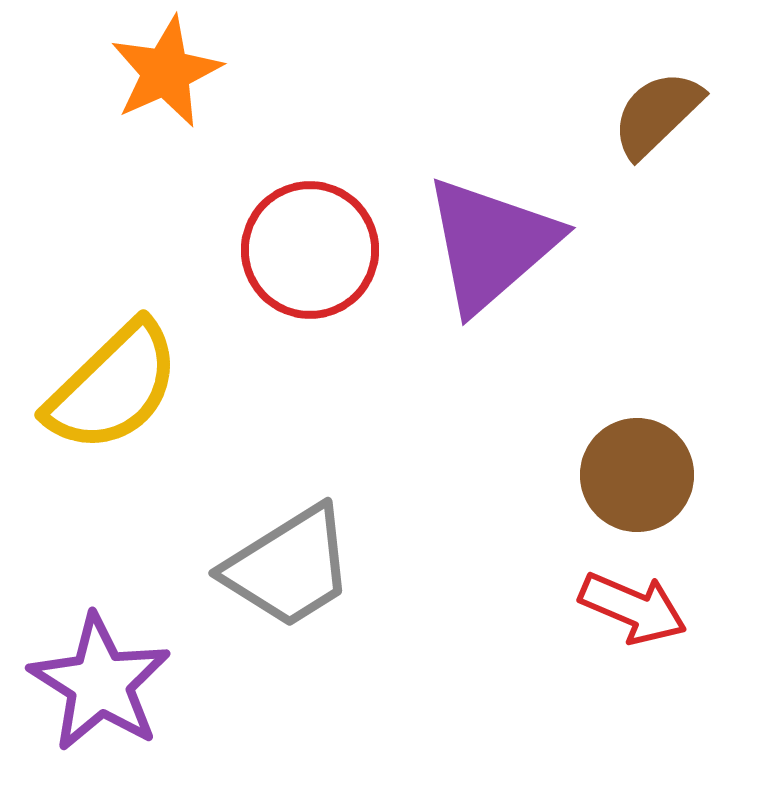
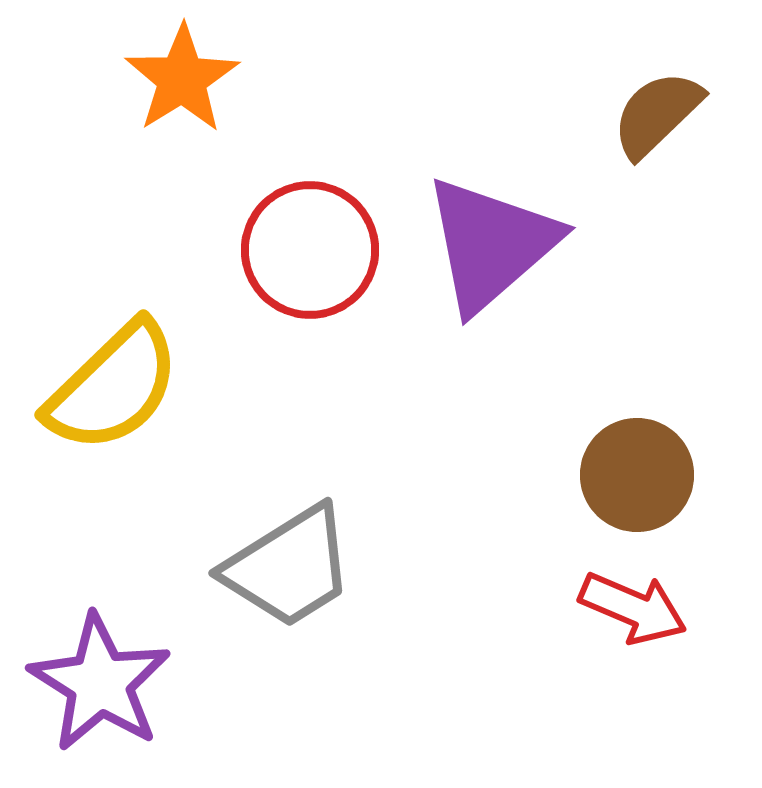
orange star: moved 16 px right, 7 px down; rotated 8 degrees counterclockwise
